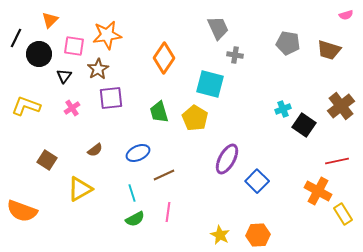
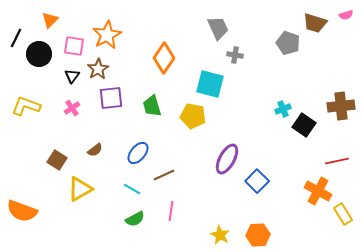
orange star: rotated 20 degrees counterclockwise
gray pentagon: rotated 10 degrees clockwise
brown trapezoid: moved 14 px left, 27 px up
black triangle: moved 8 px right
brown cross: rotated 32 degrees clockwise
green trapezoid: moved 7 px left, 6 px up
yellow pentagon: moved 2 px left, 2 px up; rotated 20 degrees counterclockwise
blue ellipse: rotated 25 degrees counterclockwise
brown square: moved 10 px right
cyan line: moved 4 px up; rotated 42 degrees counterclockwise
pink line: moved 3 px right, 1 px up
